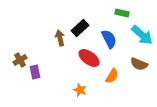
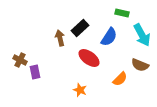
cyan arrow: rotated 20 degrees clockwise
blue semicircle: moved 2 px up; rotated 60 degrees clockwise
brown cross: rotated 32 degrees counterclockwise
brown semicircle: moved 1 px right, 1 px down
orange semicircle: moved 8 px right, 3 px down; rotated 14 degrees clockwise
